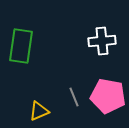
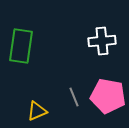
yellow triangle: moved 2 px left
